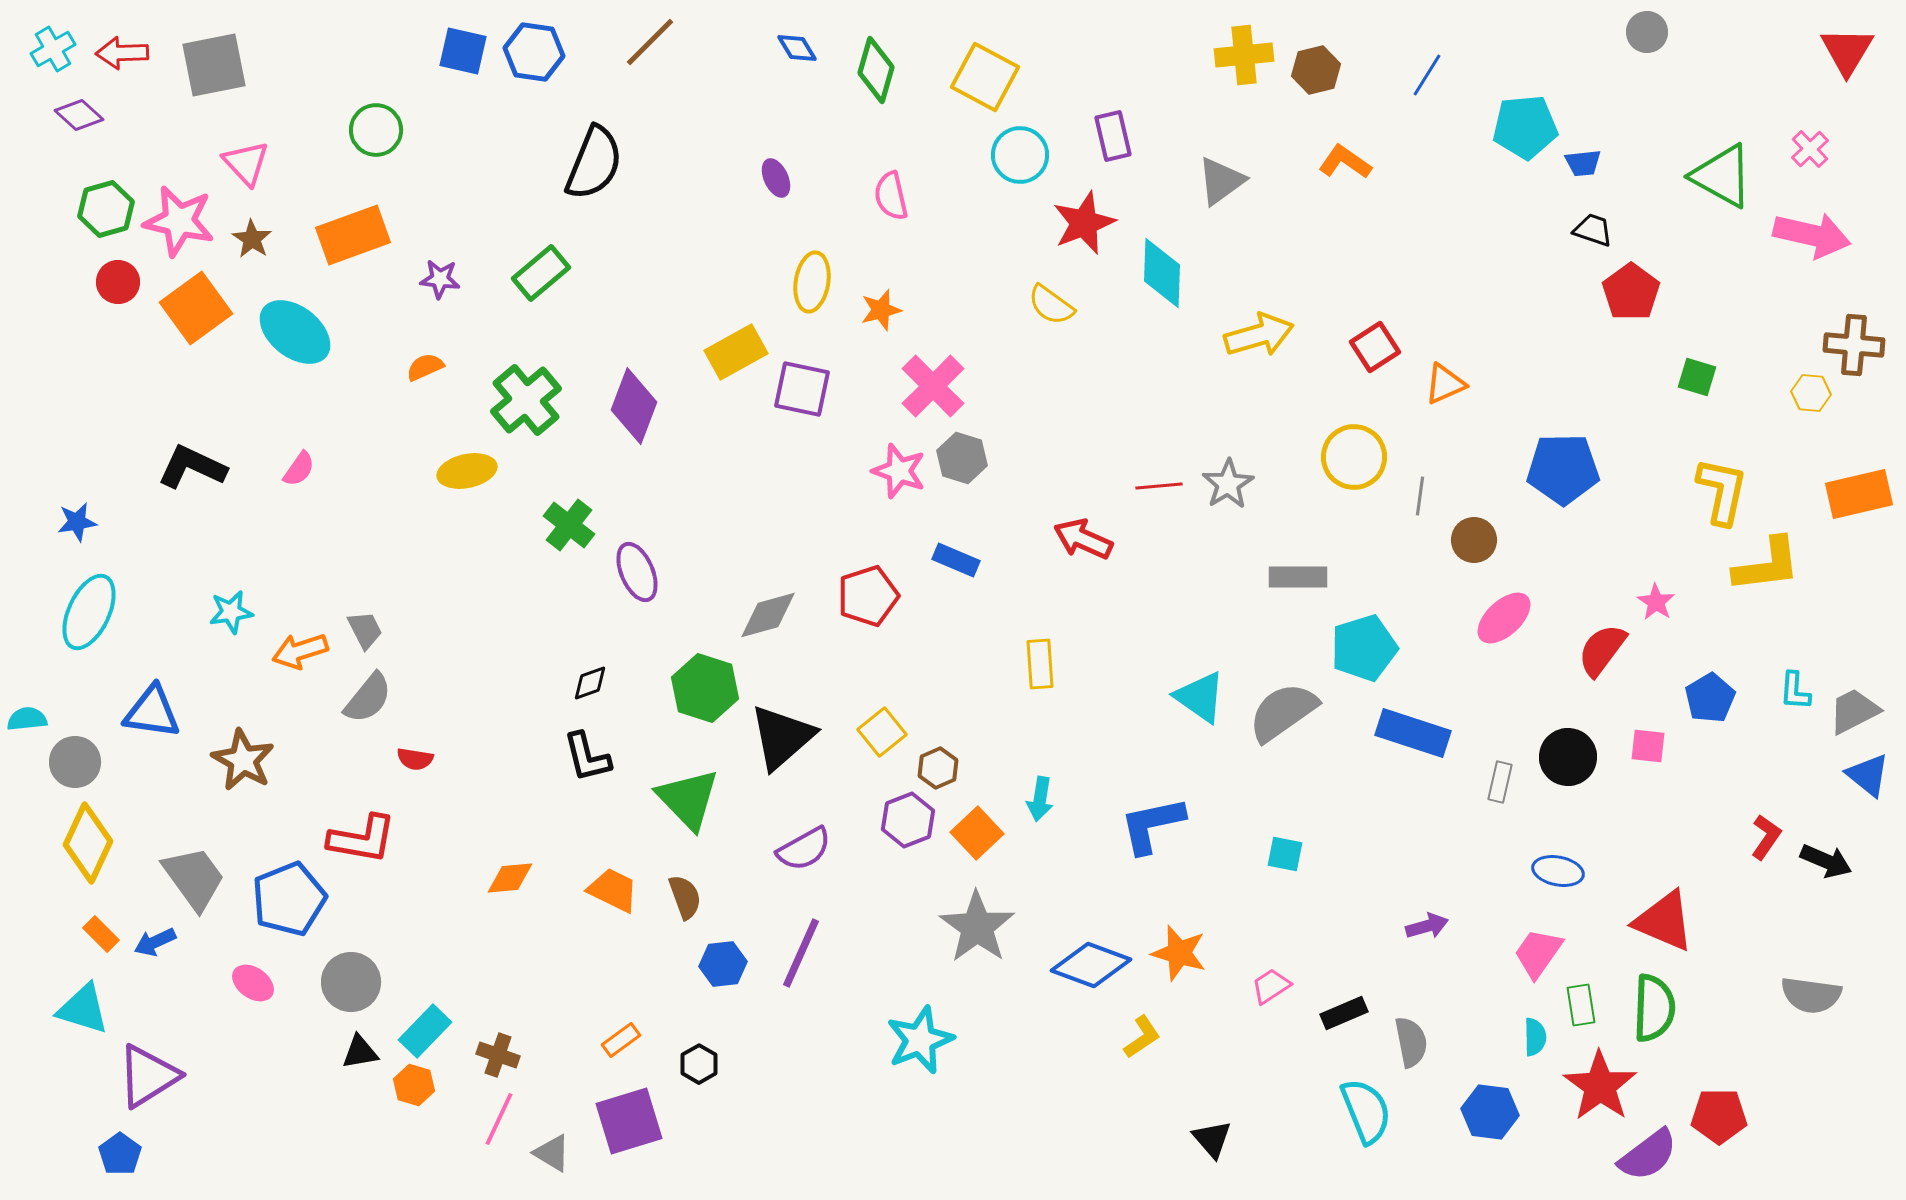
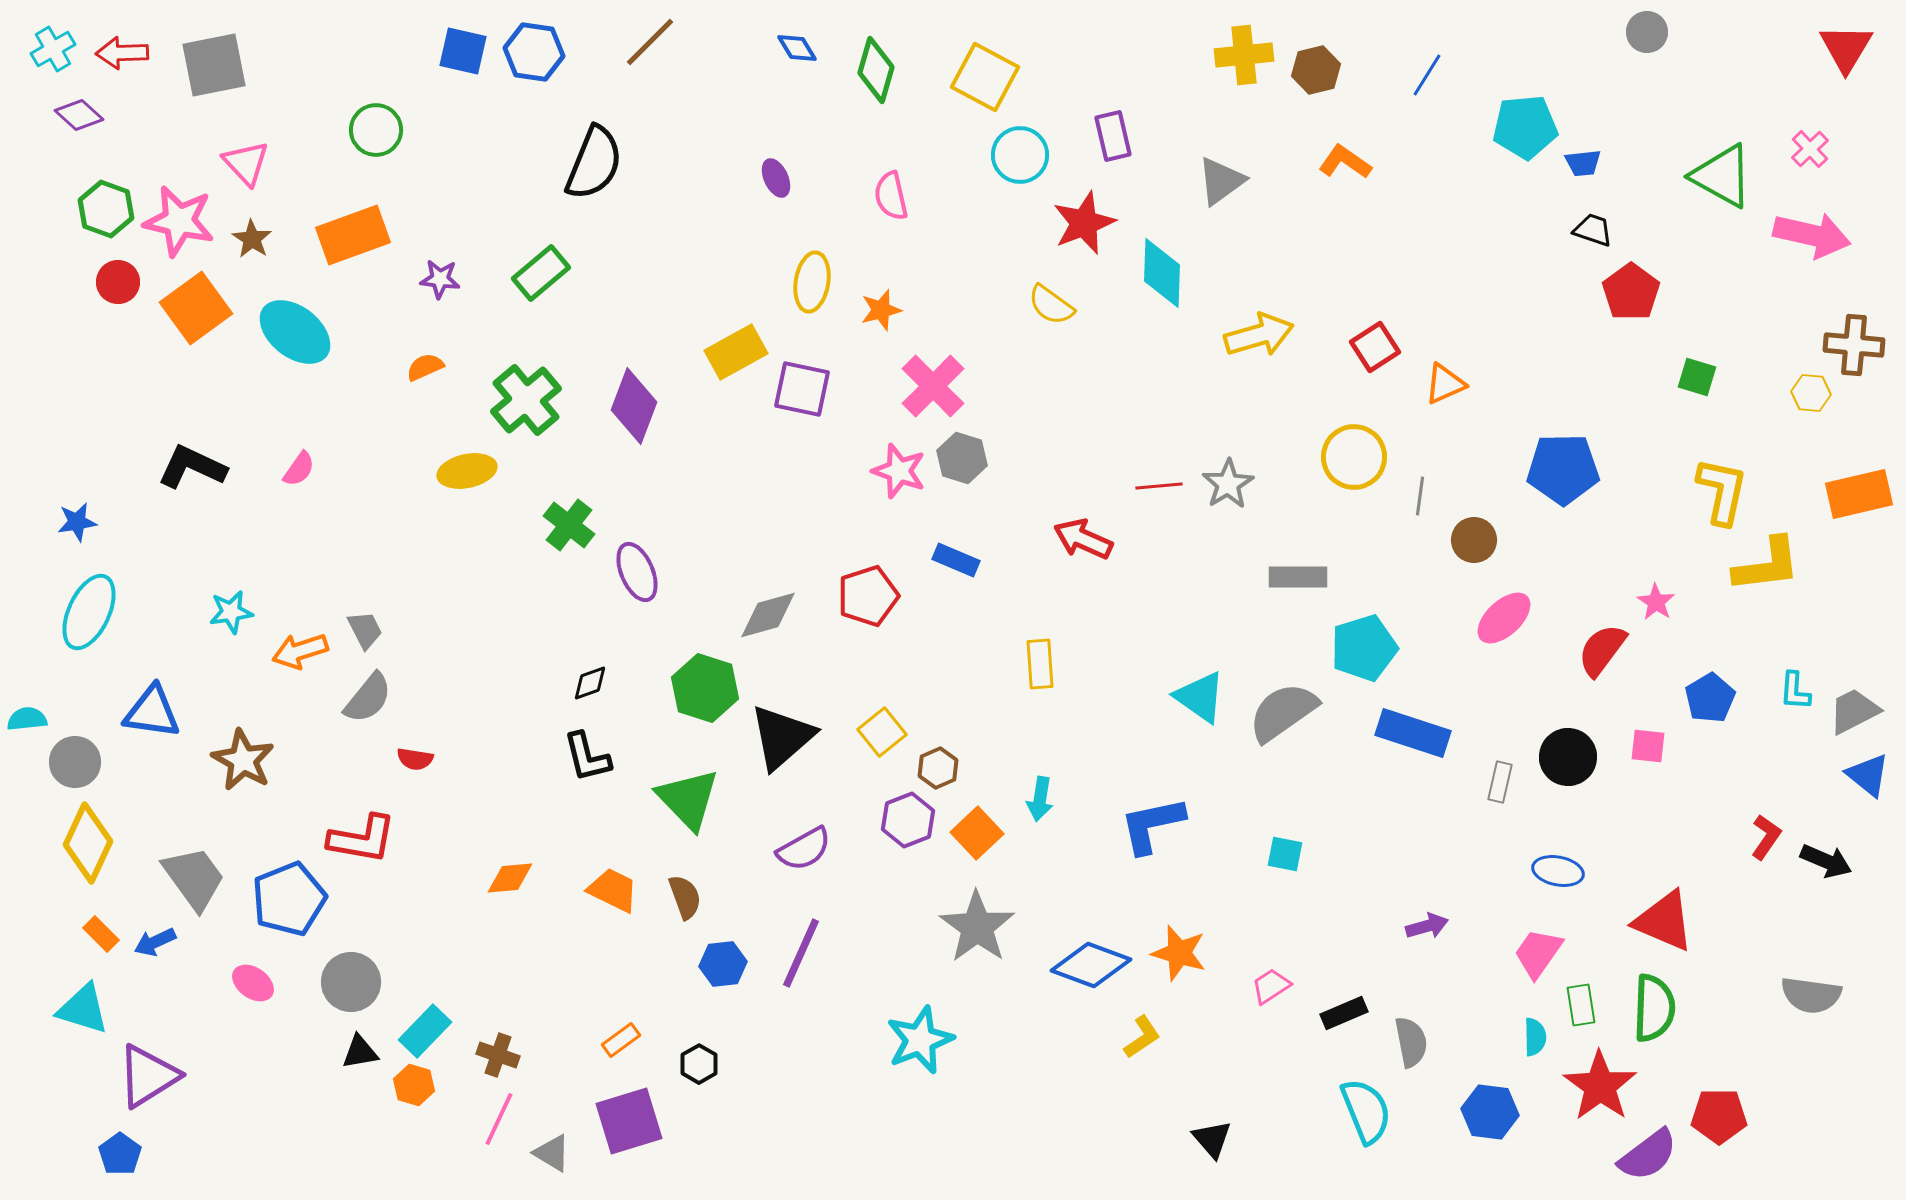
red triangle at (1847, 51): moved 1 px left, 3 px up
green hexagon at (106, 209): rotated 24 degrees counterclockwise
